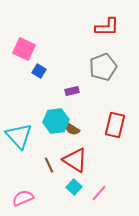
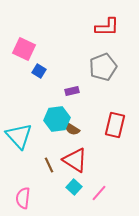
cyan hexagon: moved 1 px right, 2 px up
pink semicircle: rotated 60 degrees counterclockwise
